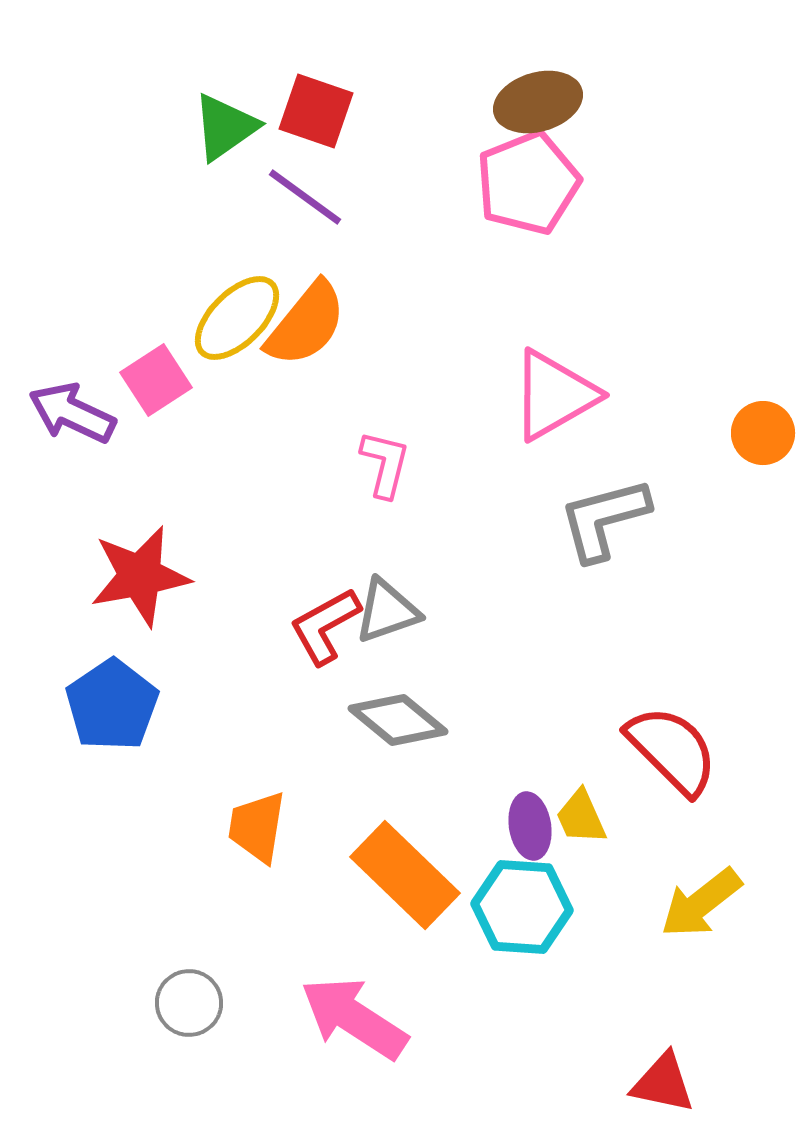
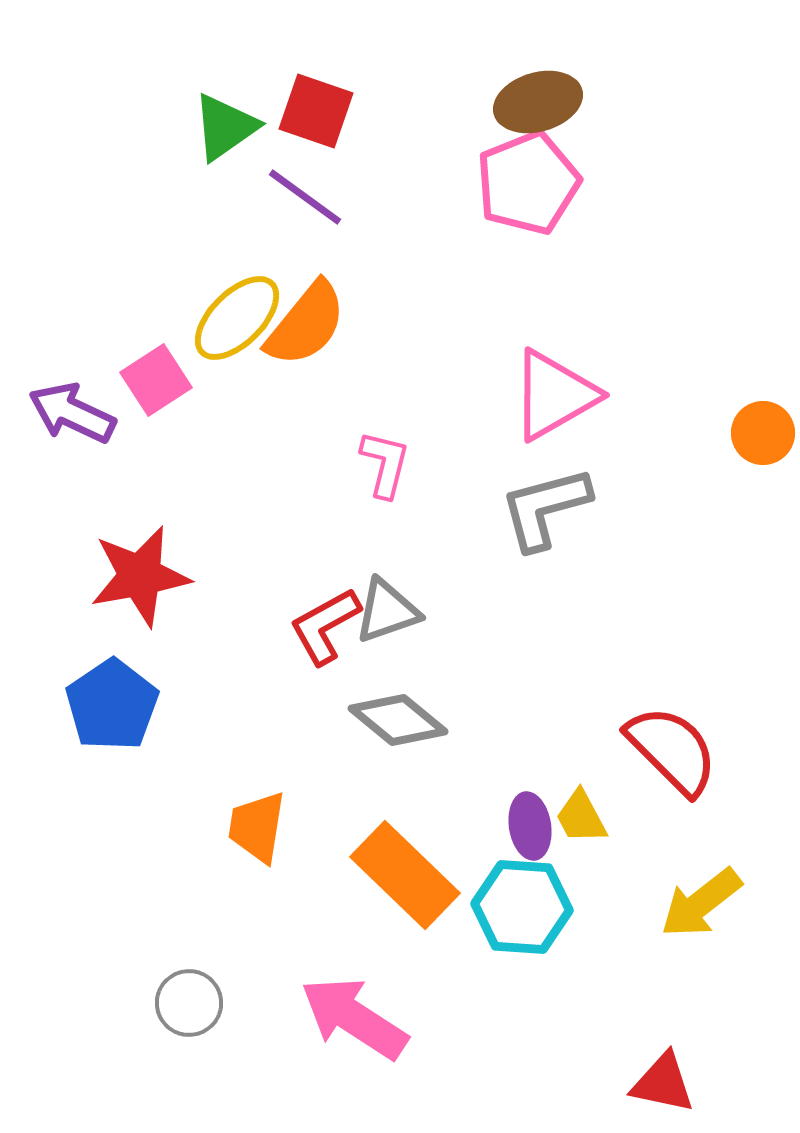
gray L-shape: moved 59 px left, 11 px up
yellow trapezoid: rotated 4 degrees counterclockwise
